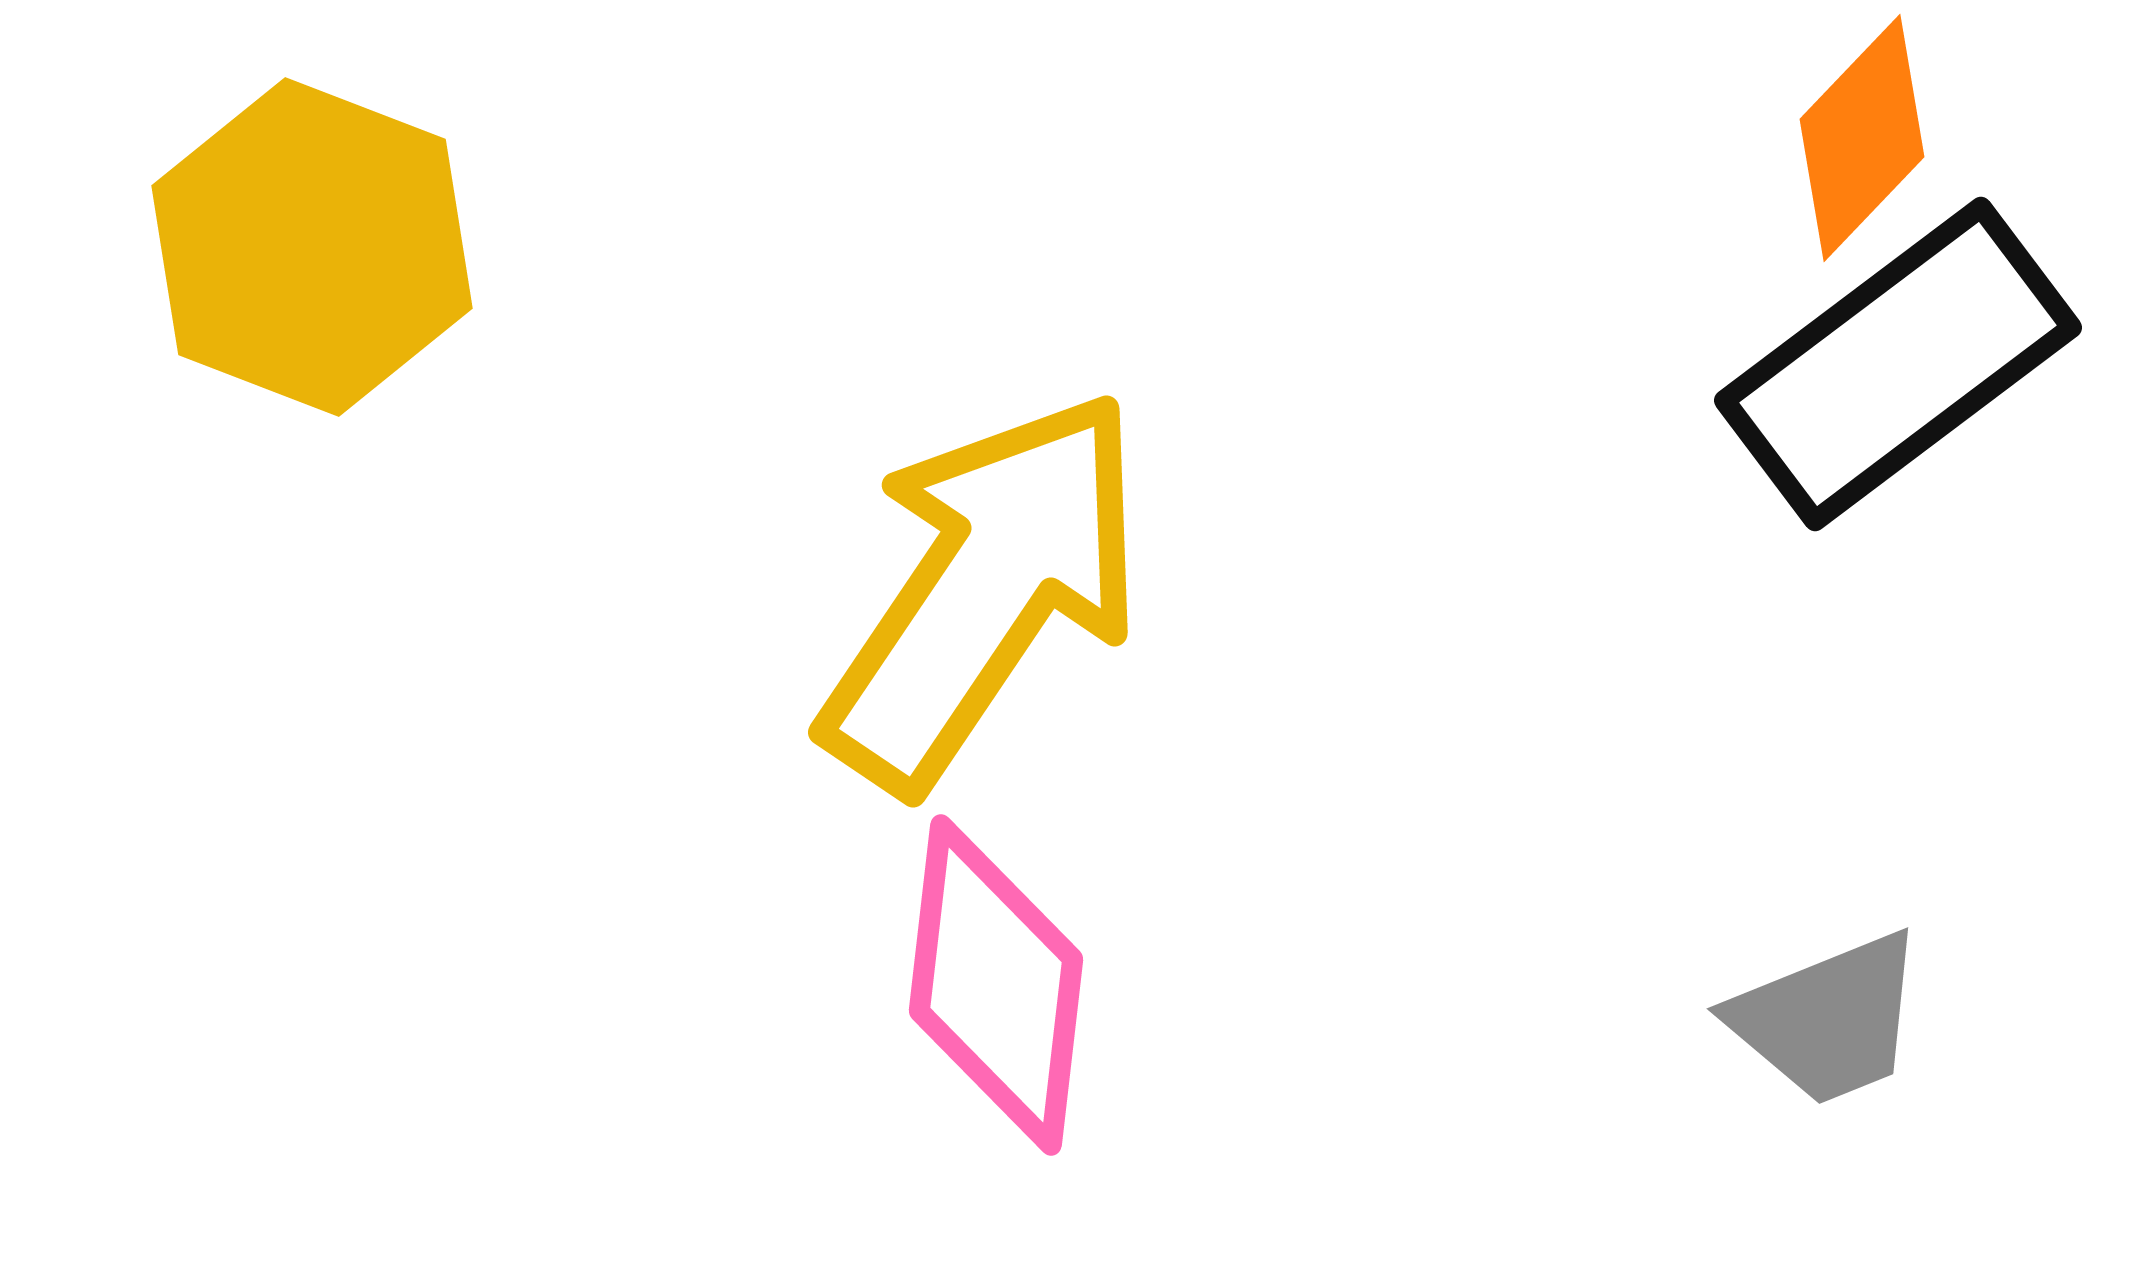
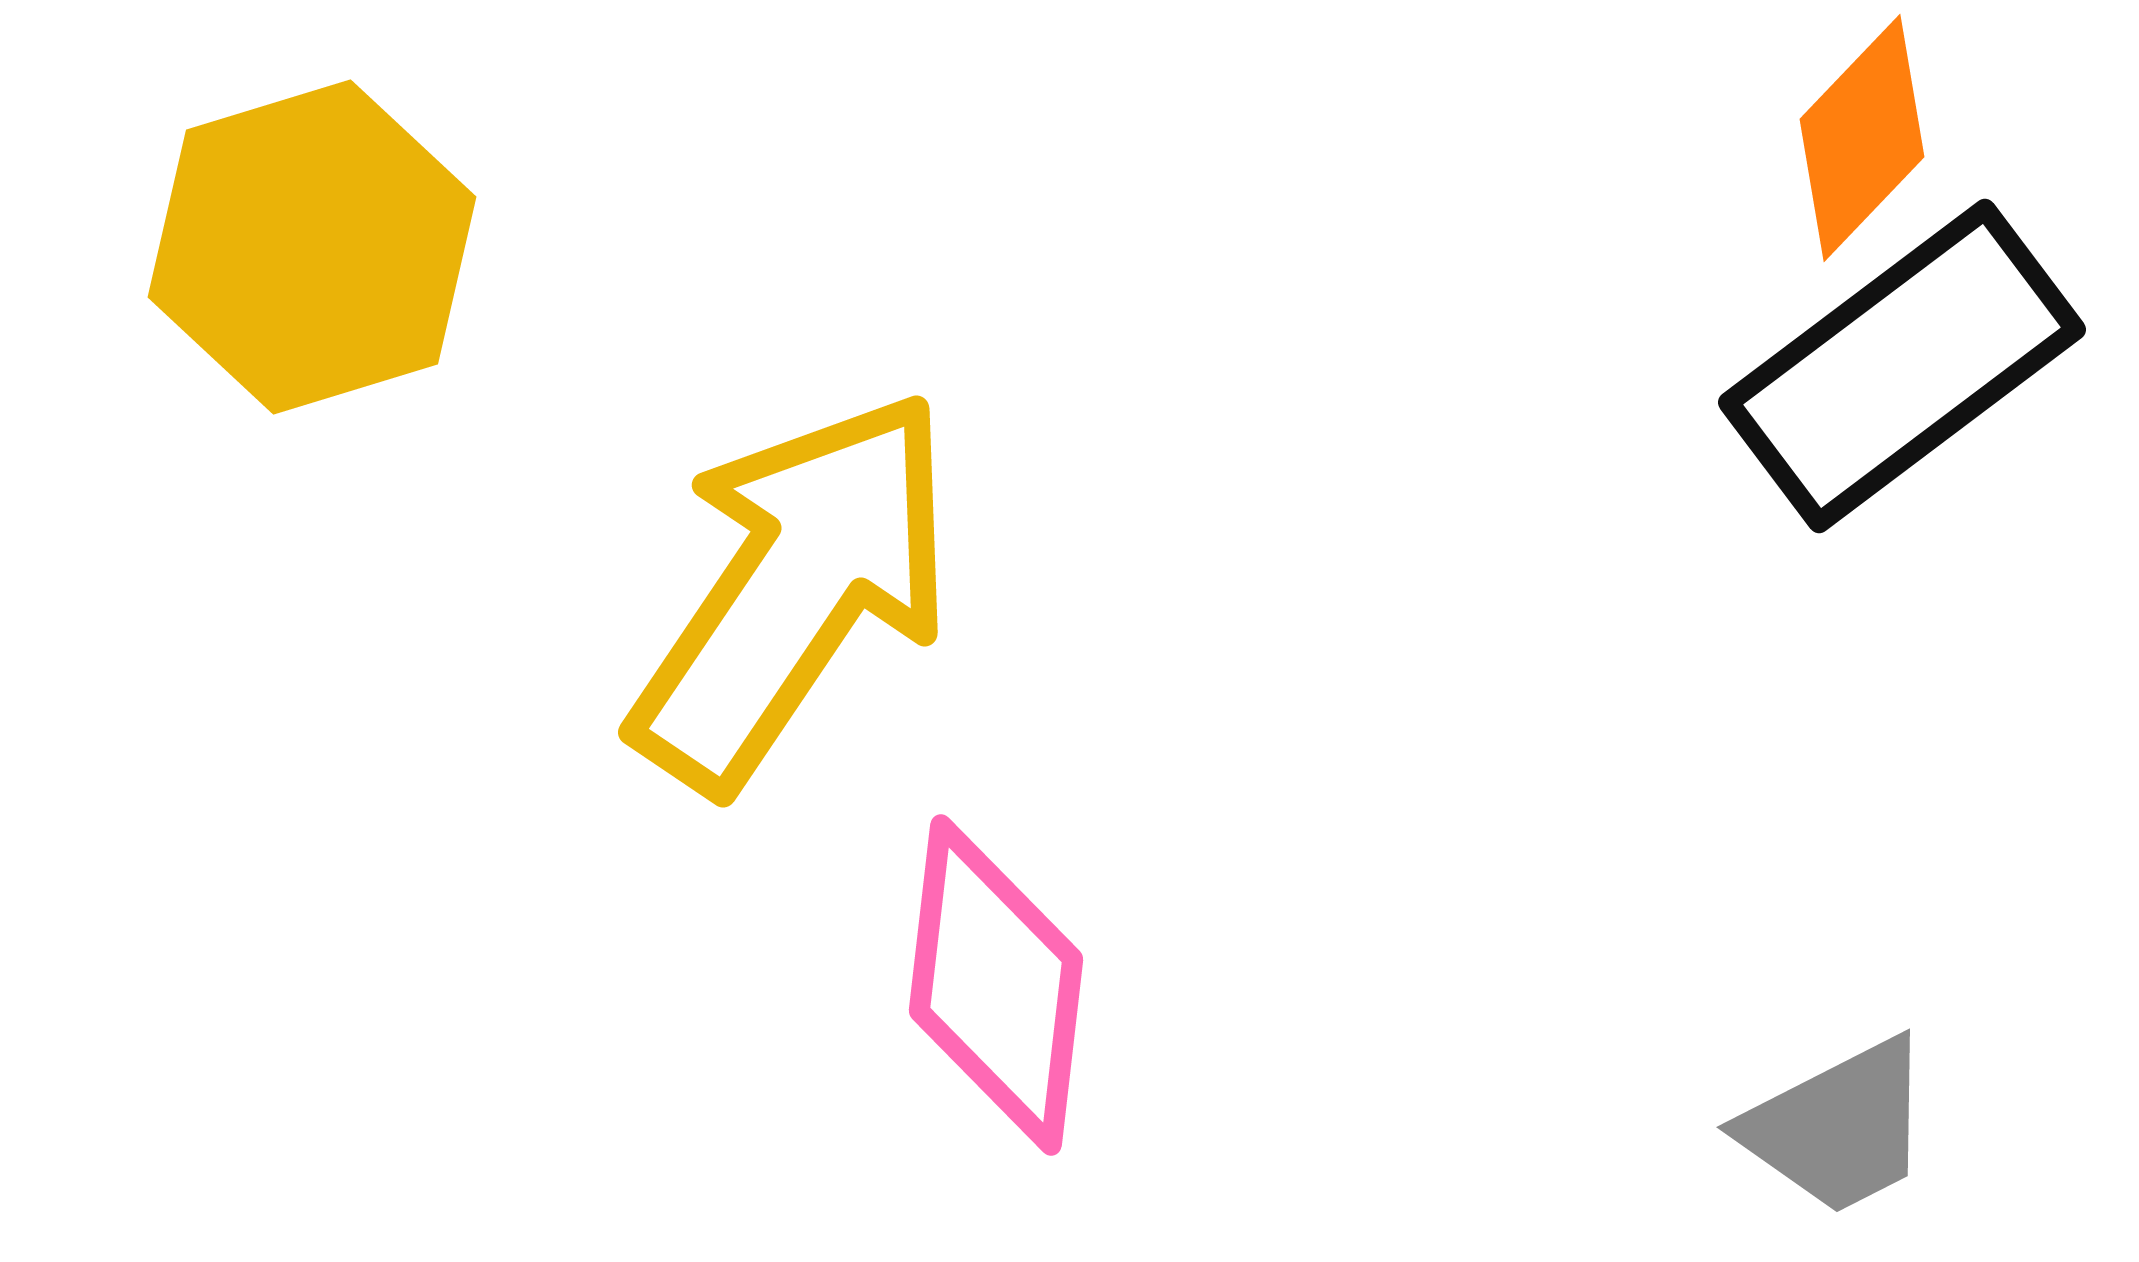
yellow hexagon: rotated 22 degrees clockwise
black rectangle: moved 4 px right, 2 px down
yellow arrow: moved 190 px left
gray trapezoid: moved 10 px right, 108 px down; rotated 5 degrees counterclockwise
